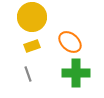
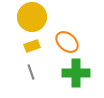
orange ellipse: moved 3 px left
gray line: moved 3 px right, 2 px up
